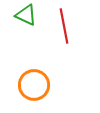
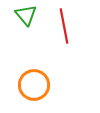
green triangle: rotated 25 degrees clockwise
